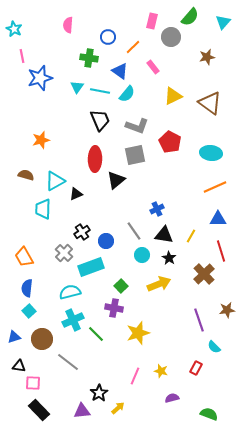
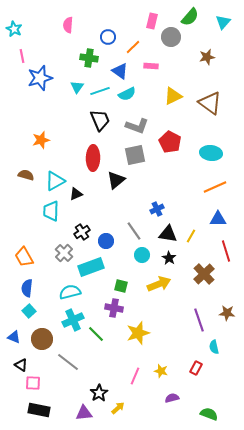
pink rectangle at (153, 67): moved 2 px left, 1 px up; rotated 48 degrees counterclockwise
cyan line at (100, 91): rotated 30 degrees counterclockwise
cyan semicircle at (127, 94): rotated 24 degrees clockwise
red ellipse at (95, 159): moved 2 px left, 1 px up
cyan trapezoid at (43, 209): moved 8 px right, 2 px down
black triangle at (164, 235): moved 4 px right, 1 px up
red line at (221, 251): moved 5 px right
green square at (121, 286): rotated 32 degrees counterclockwise
brown star at (227, 310): moved 3 px down; rotated 14 degrees clockwise
blue triangle at (14, 337): rotated 40 degrees clockwise
cyan semicircle at (214, 347): rotated 32 degrees clockwise
black triangle at (19, 366): moved 2 px right, 1 px up; rotated 24 degrees clockwise
black rectangle at (39, 410): rotated 35 degrees counterclockwise
purple triangle at (82, 411): moved 2 px right, 2 px down
